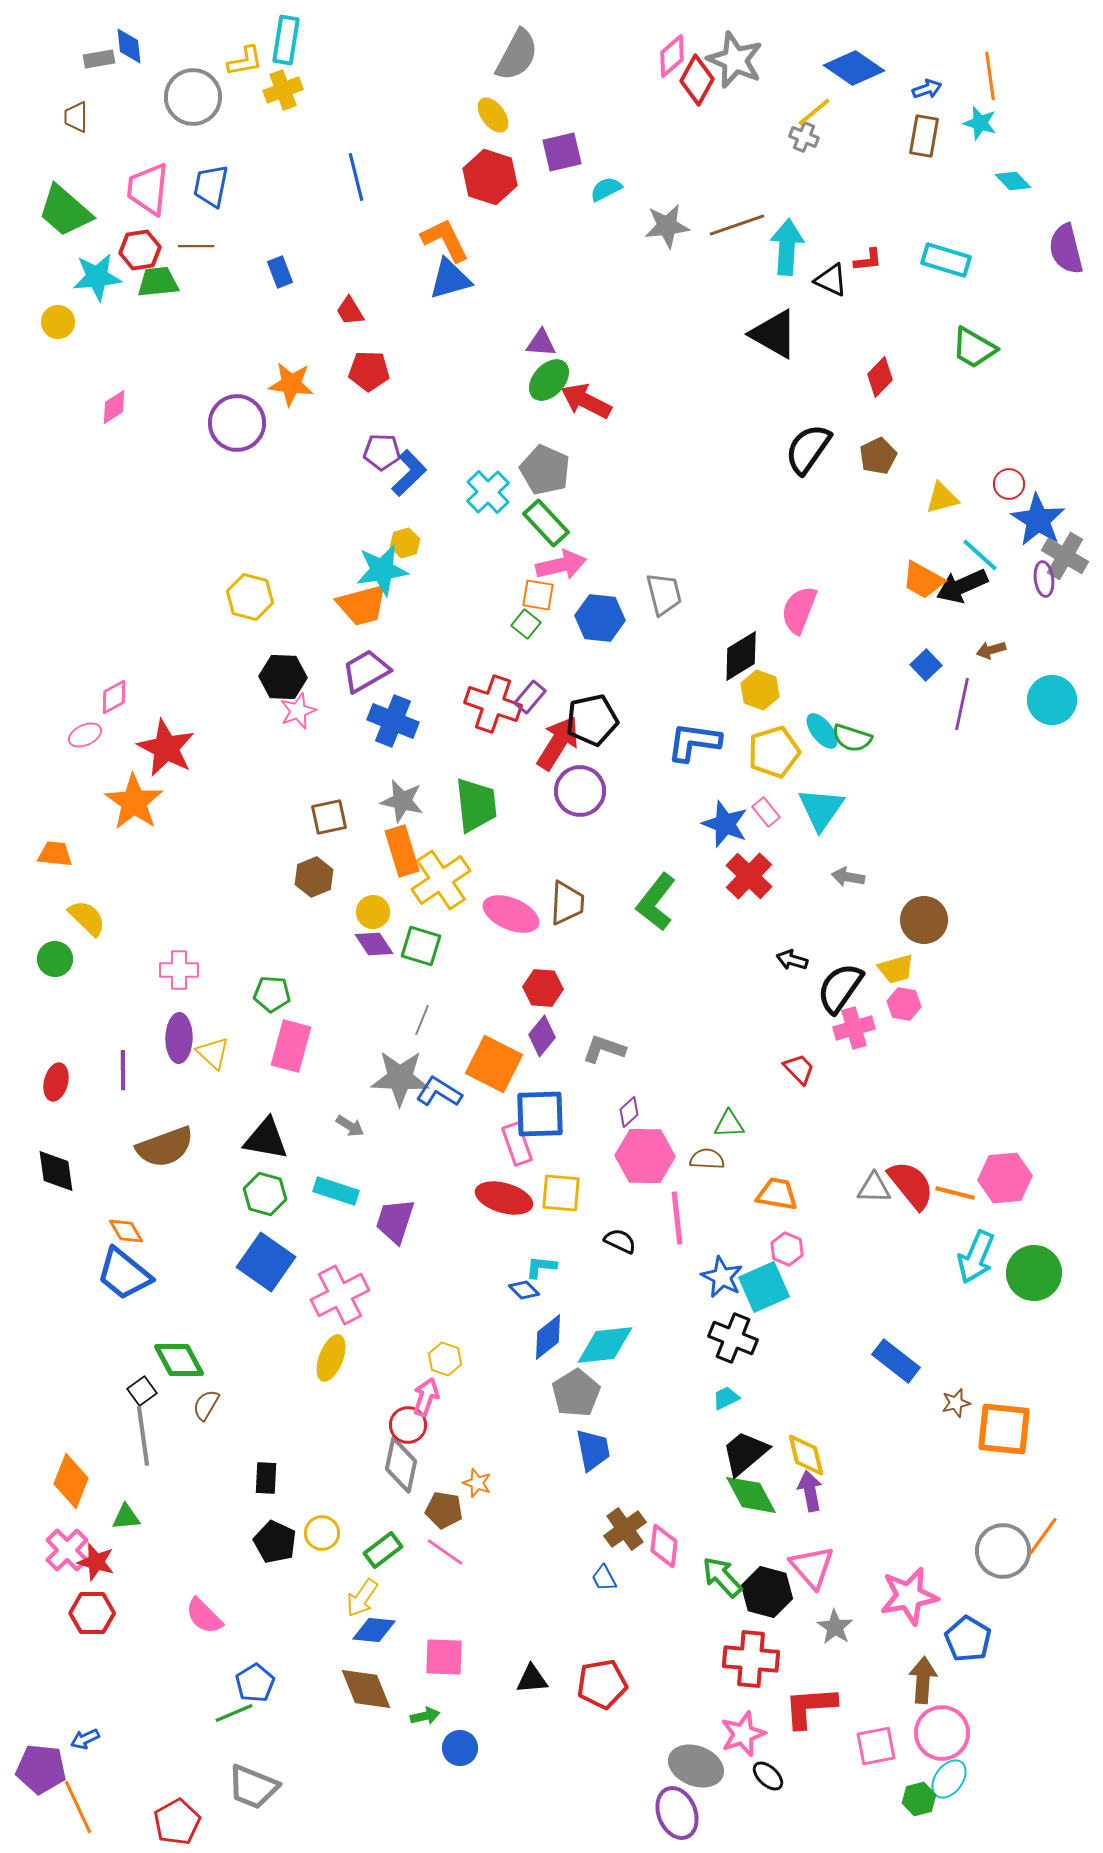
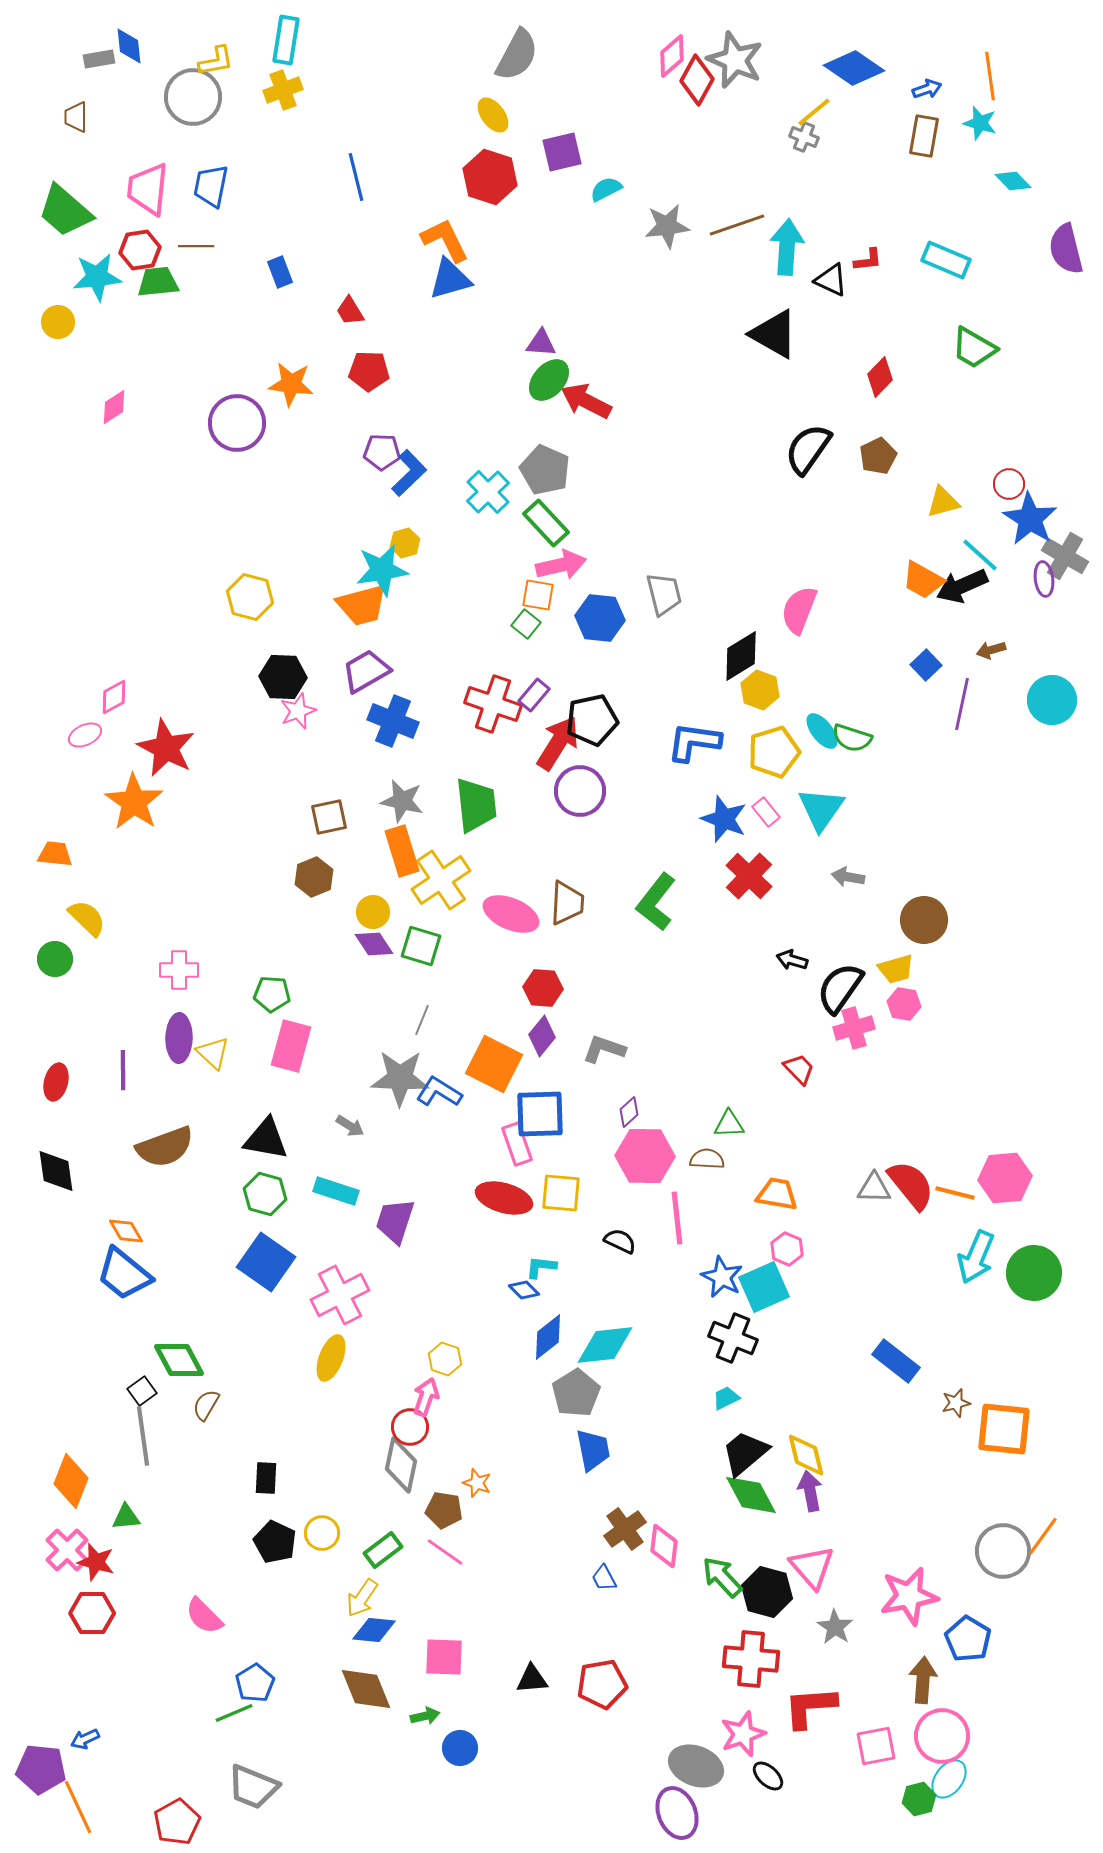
yellow L-shape at (245, 61): moved 29 px left
cyan rectangle at (946, 260): rotated 6 degrees clockwise
yellow triangle at (942, 498): moved 1 px right, 4 px down
blue star at (1038, 520): moved 8 px left, 1 px up
purple rectangle at (530, 697): moved 4 px right, 2 px up
blue star at (725, 824): moved 1 px left, 5 px up
red circle at (408, 1425): moved 2 px right, 2 px down
pink circle at (942, 1733): moved 3 px down
